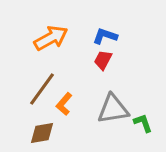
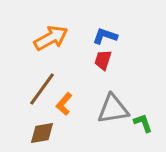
red trapezoid: rotated 10 degrees counterclockwise
